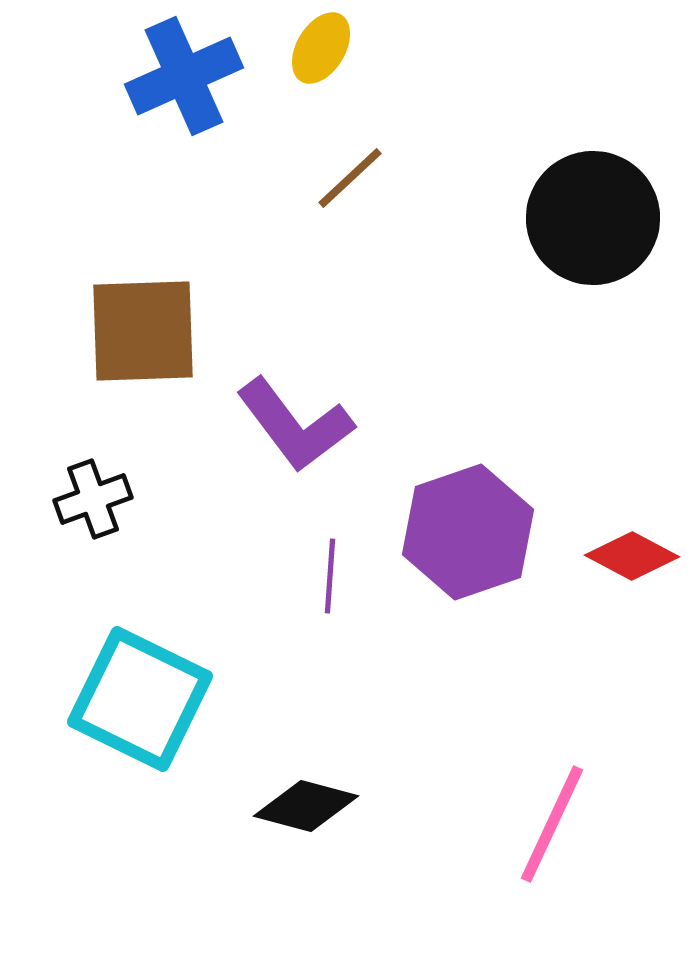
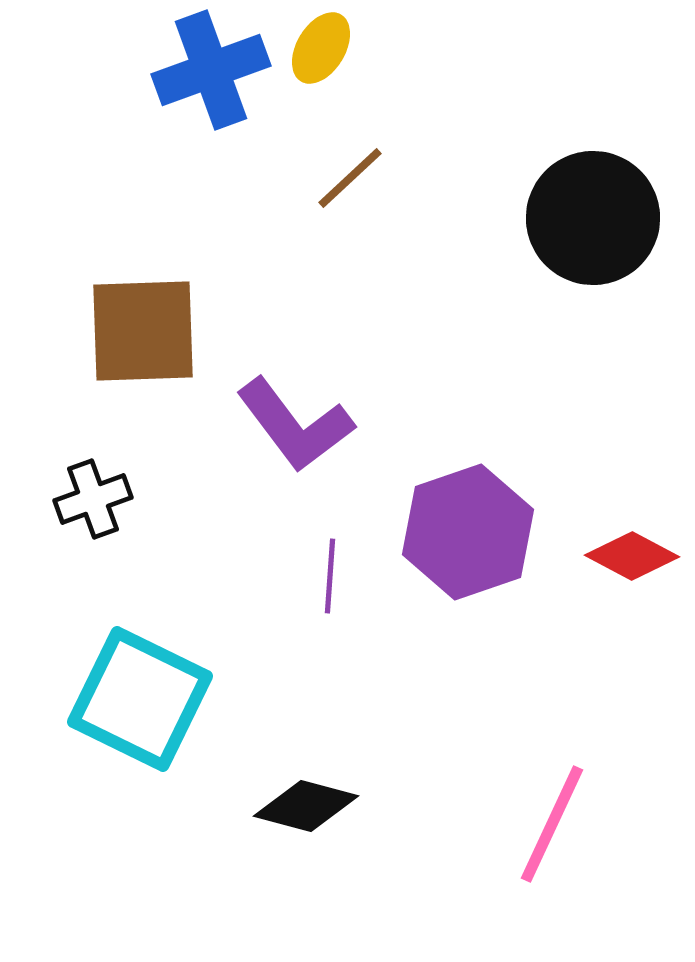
blue cross: moved 27 px right, 6 px up; rotated 4 degrees clockwise
